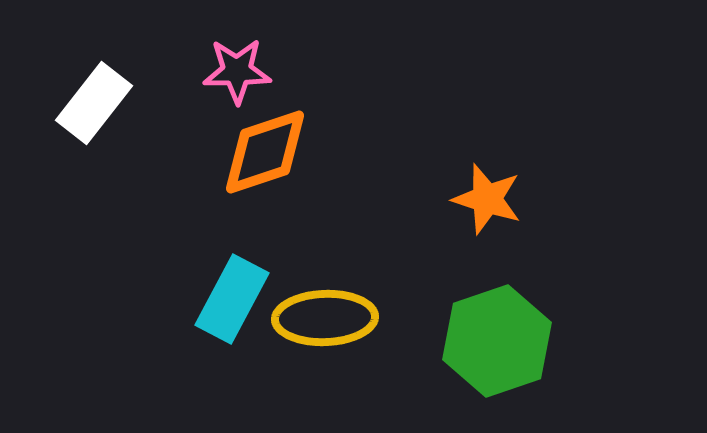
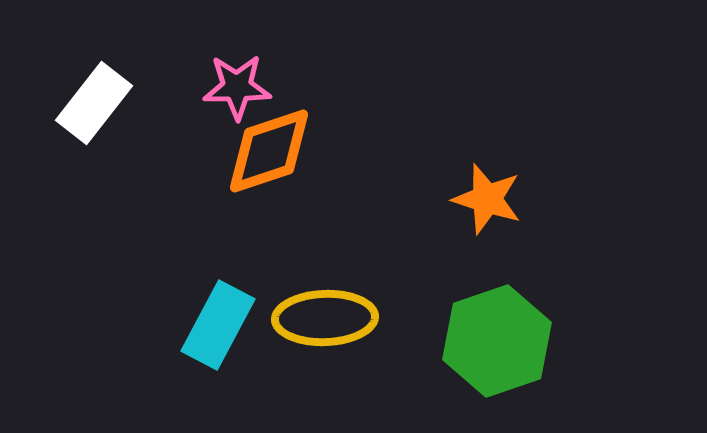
pink star: moved 16 px down
orange diamond: moved 4 px right, 1 px up
cyan rectangle: moved 14 px left, 26 px down
